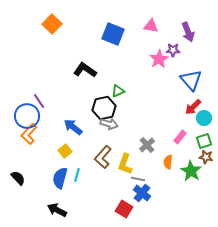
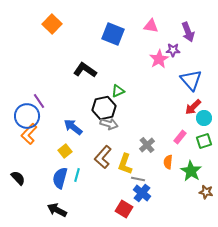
brown star: moved 35 px down
